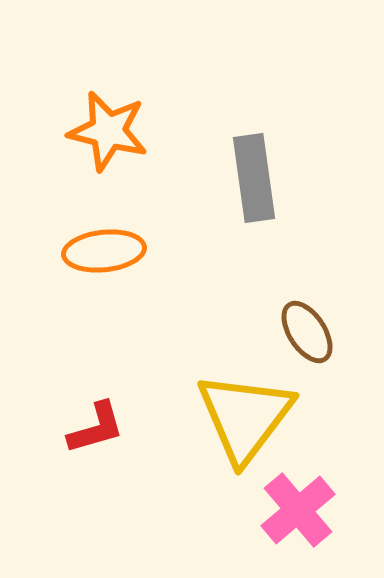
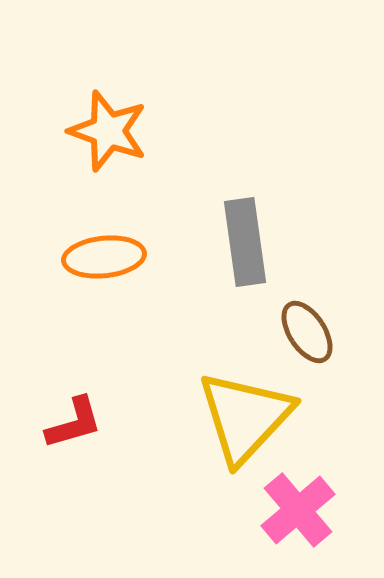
orange star: rotated 6 degrees clockwise
gray rectangle: moved 9 px left, 64 px down
orange ellipse: moved 6 px down
yellow triangle: rotated 6 degrees clockwise
red L-shape: moved 22 px left, 5 px up
